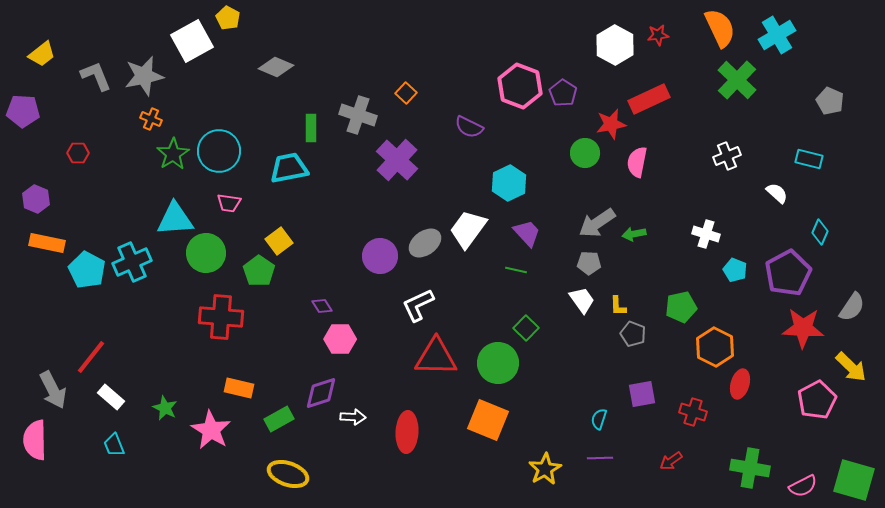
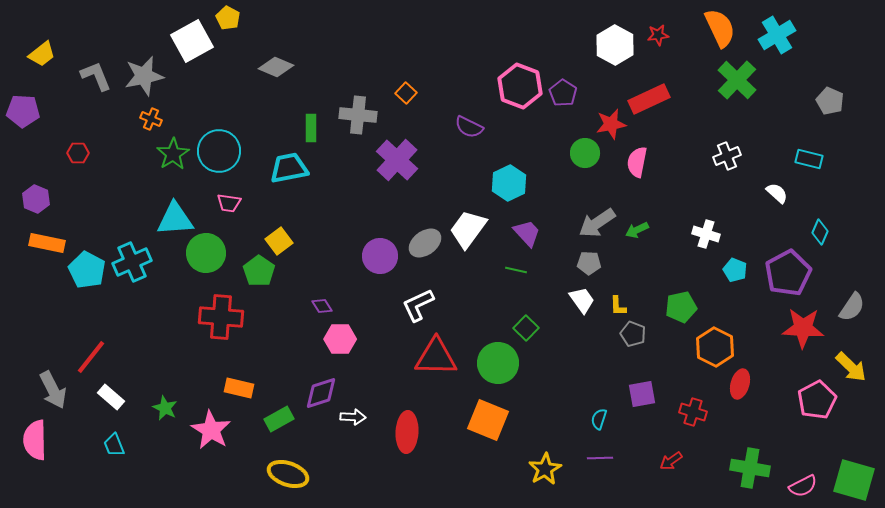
gray cross at (358, 115): rotated 12 degrees counterclockwise
green arrow at (634, 234): moved 3 px right, 4 px up; rotated 15 degrees counterclockwise
